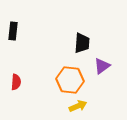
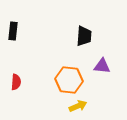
black trapezoid: moved 2 px right, 7 px up
purple triangle: rotated 42 degrees clockwise
orange hexagon: moved 1 px left
